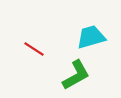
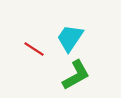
cyan trapezoid: moved 21 px left, 1 px down; rotated 40 degrees counterclockwise
